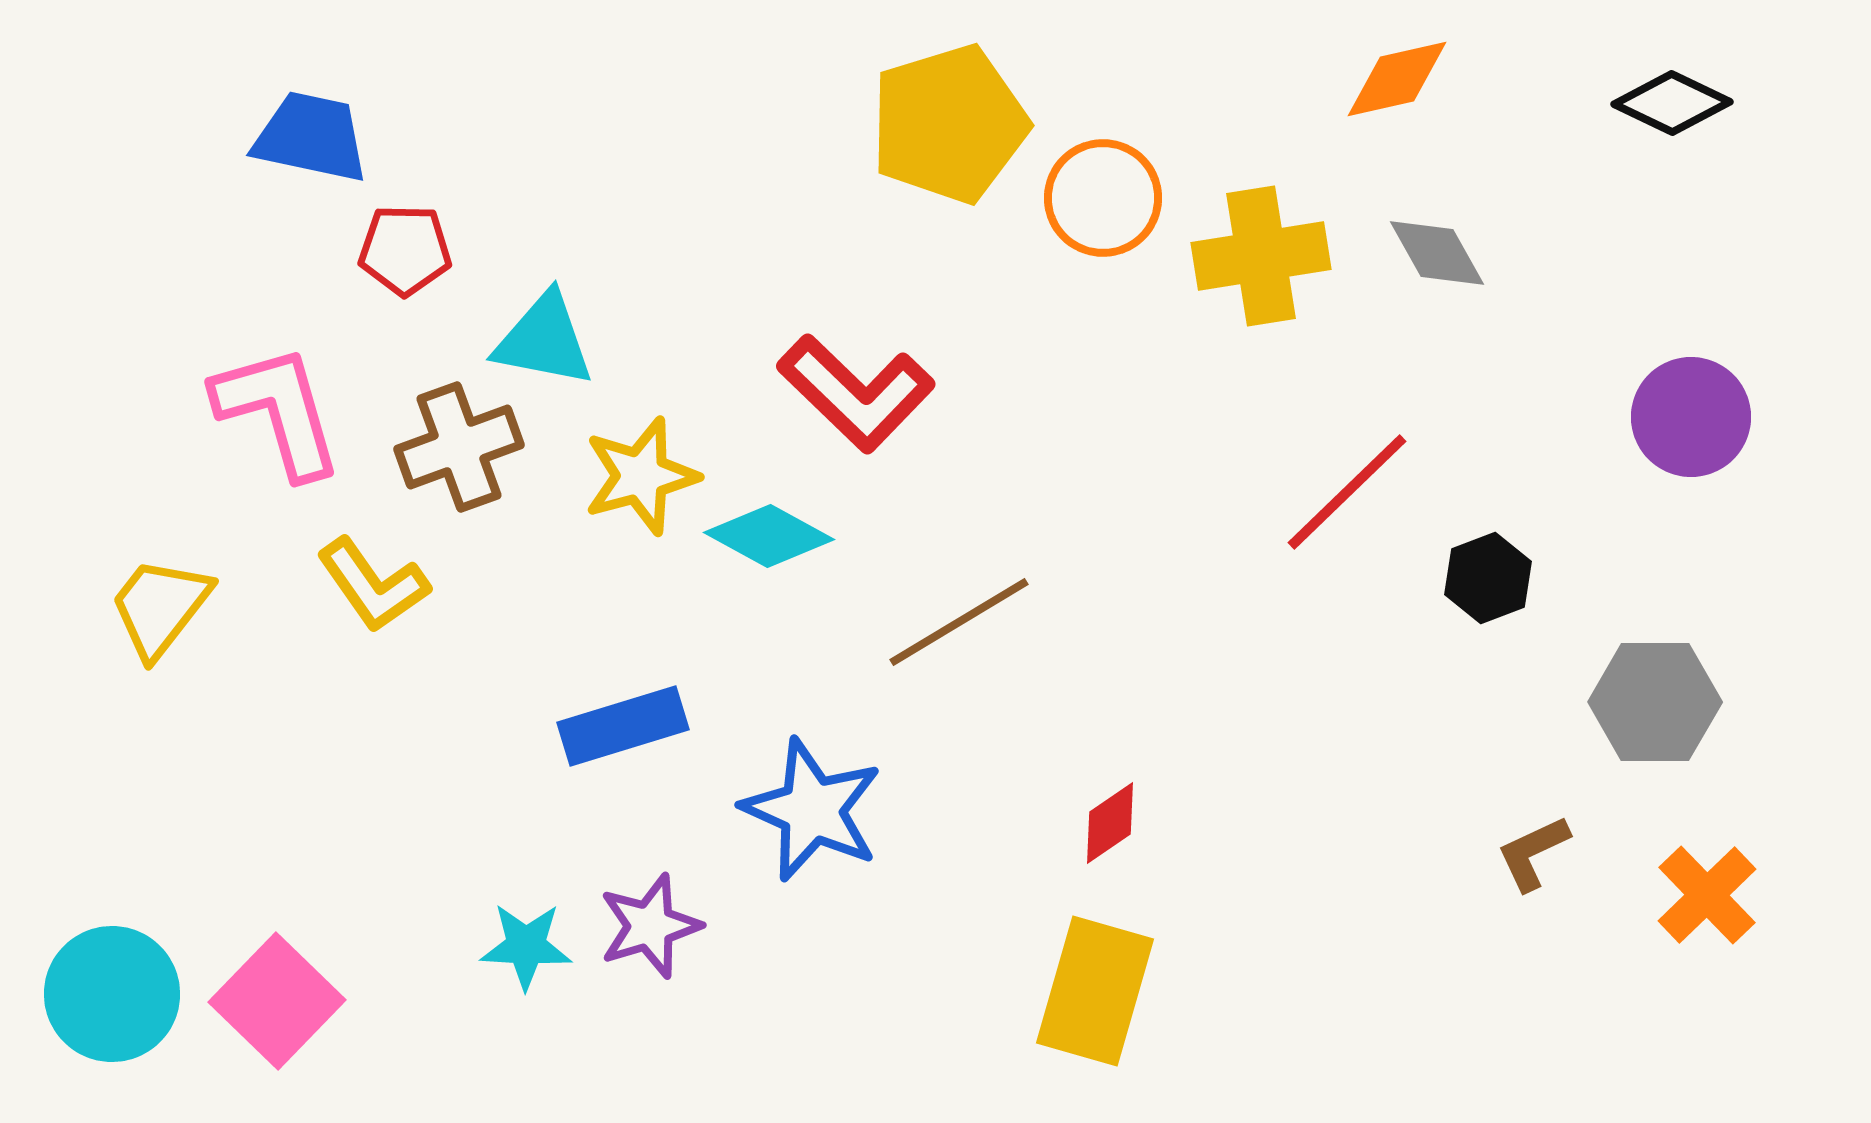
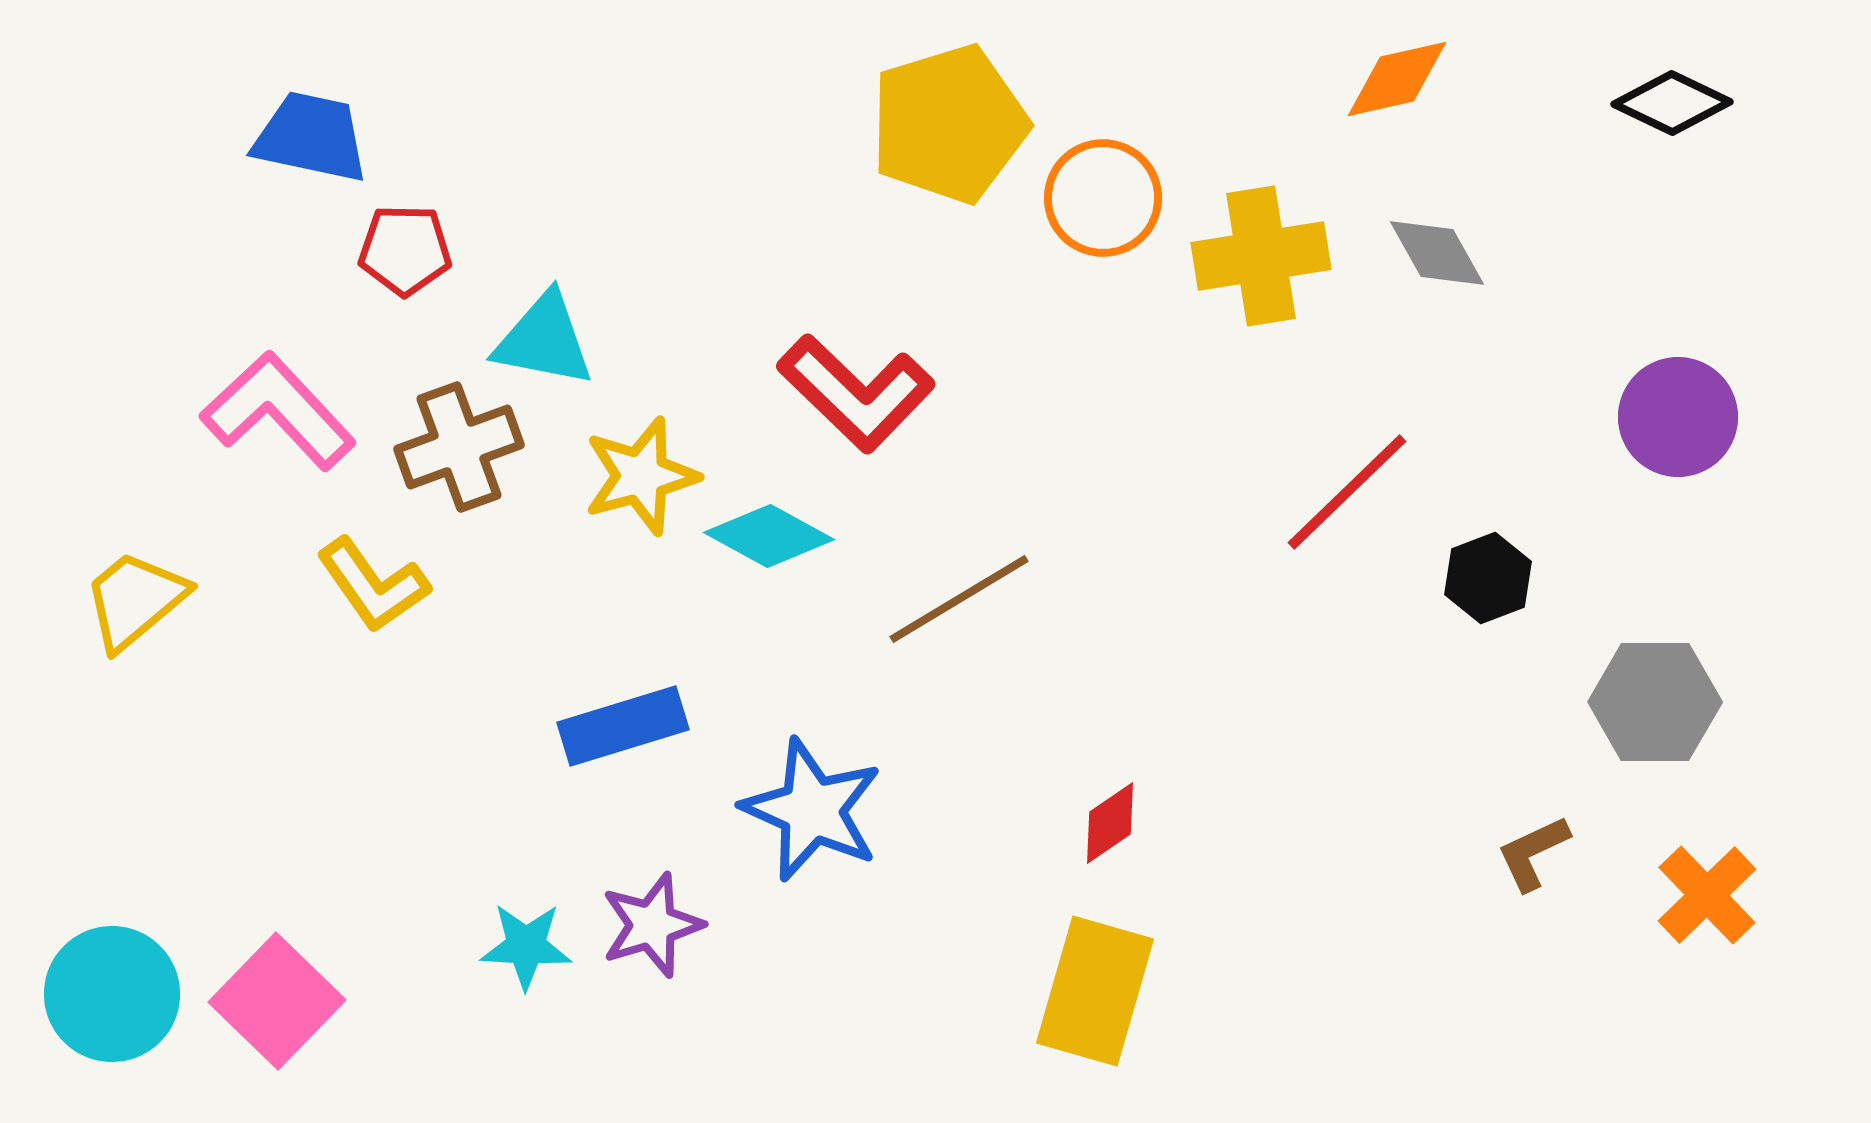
pink L-shape: rotated 27 degrees counterclockwise
purple circle: moved 13 px left
yellow trapezoid: moved 25 px left, 7 px up; rotated 12 degrees clockwise
brown line: moved 23 px up
purple star: moved 2 px right, 1 px up
